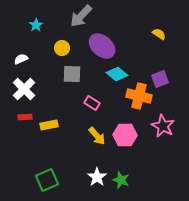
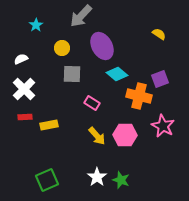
purple ellipse: rotated 20 degrees clockwise
